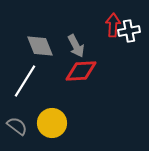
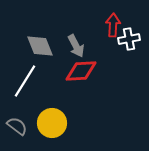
white cross: moved 8 px down
